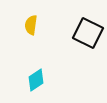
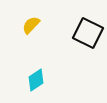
yellow semicircle: rotated 36 degrees clockwise
